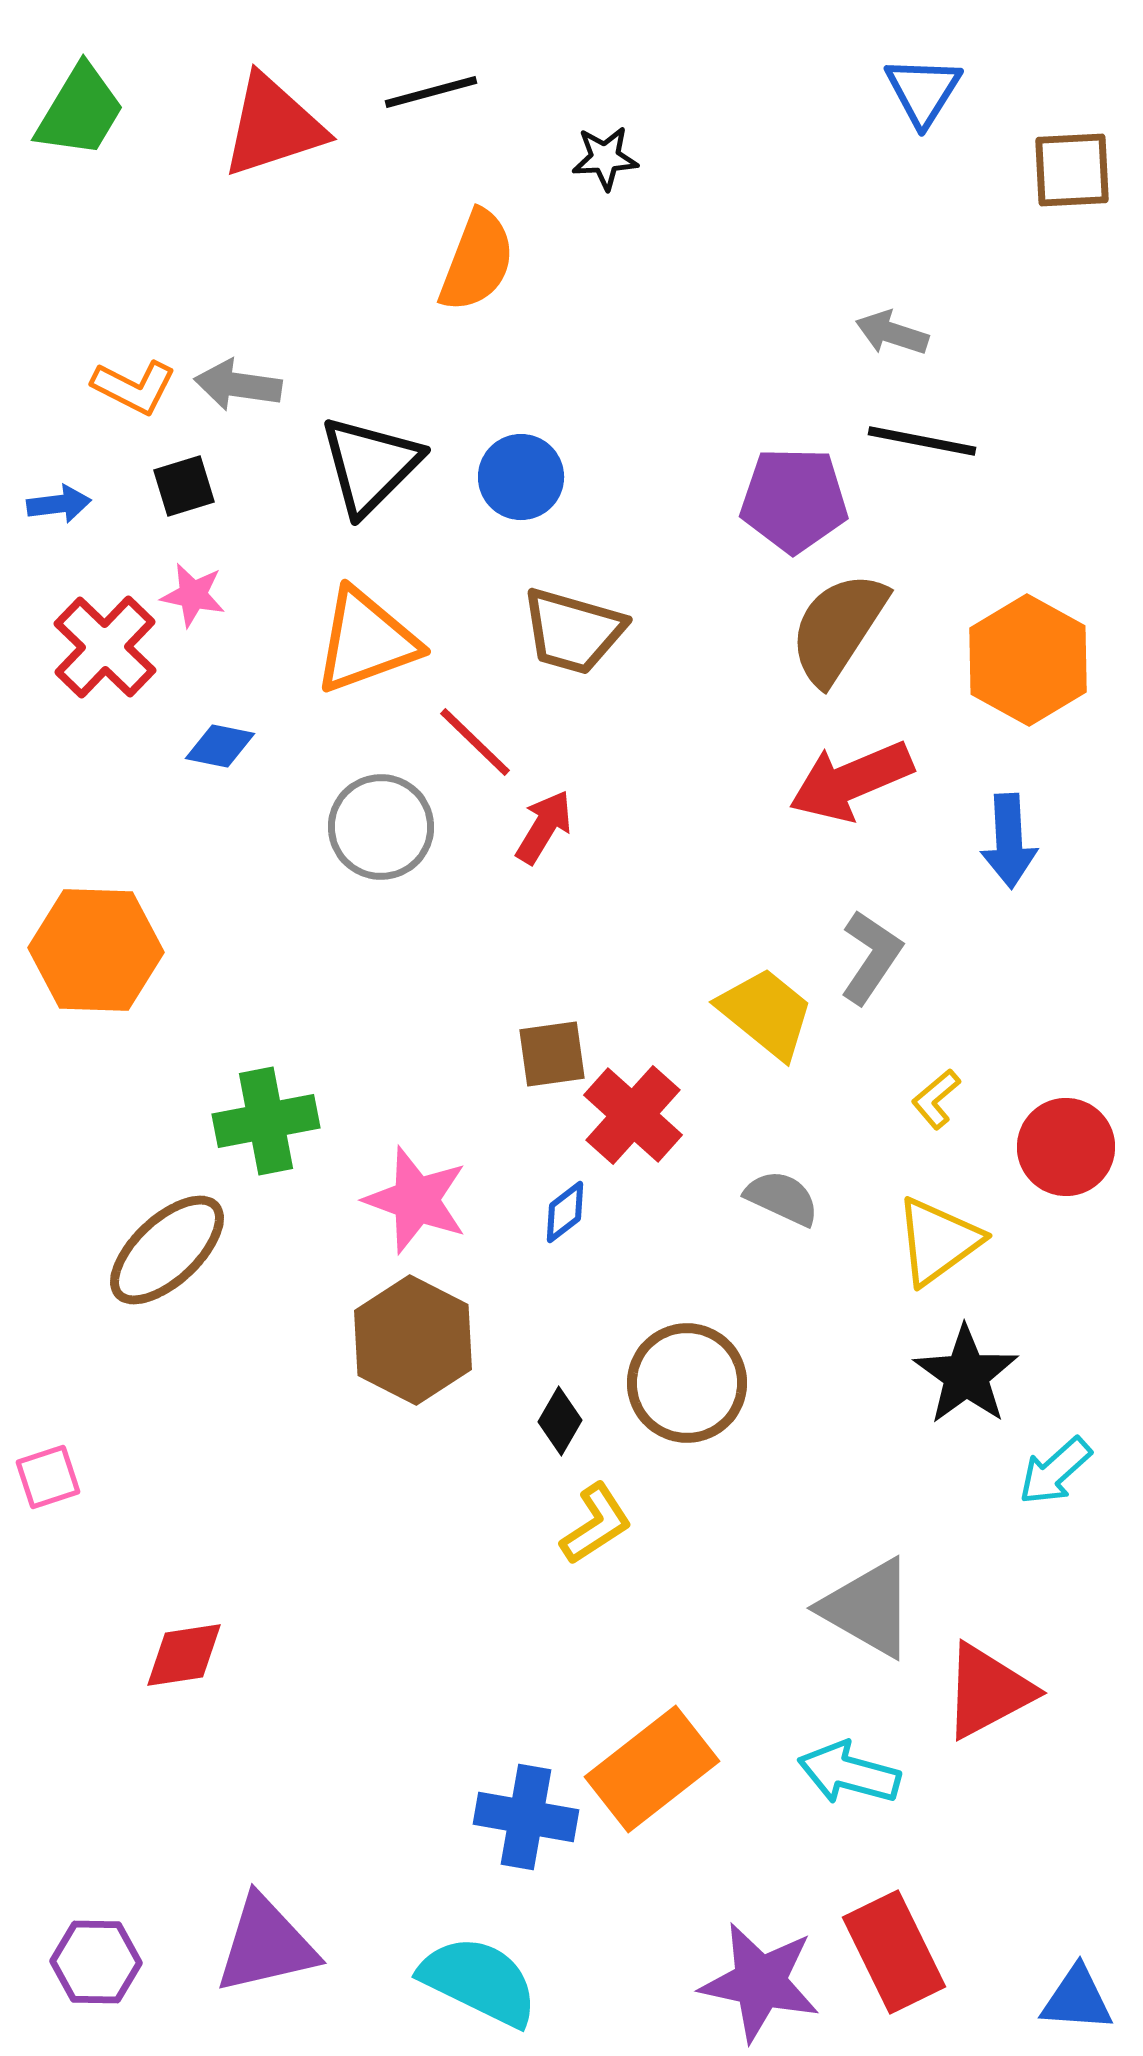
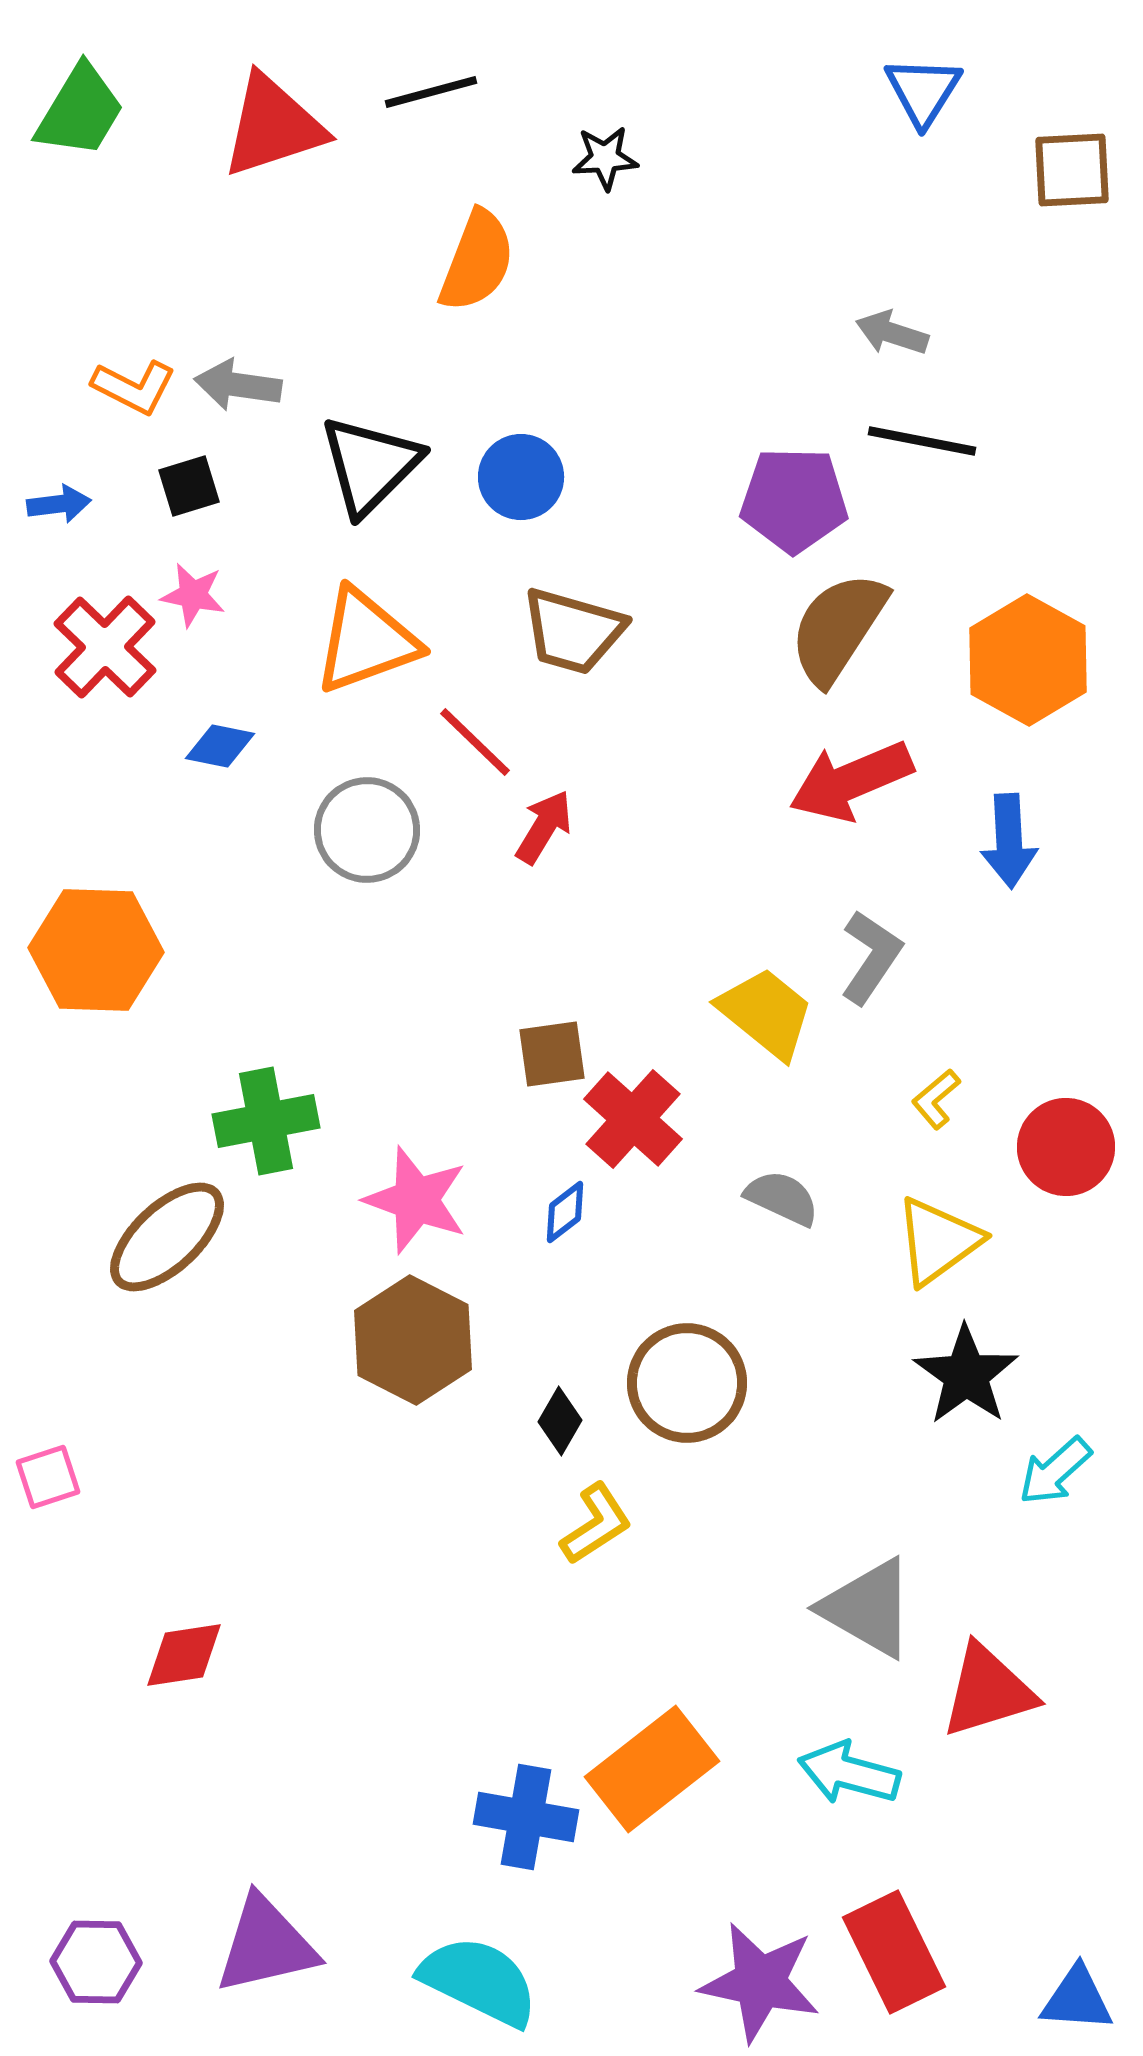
black square at (184, 486): moved 5 px right
gray circle at (381, 827): moved 14 px left, 3 px down
red cross at (633, 1115): moved 4 px down
brown ellipse at (167, 1250): moved 13 px up
red triangle at (988, 1691): rotated 11 degrees clockwise
